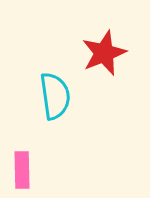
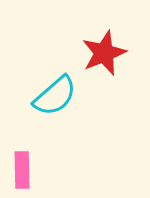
cyan semicircle: rotated 57 degrees clockwise
